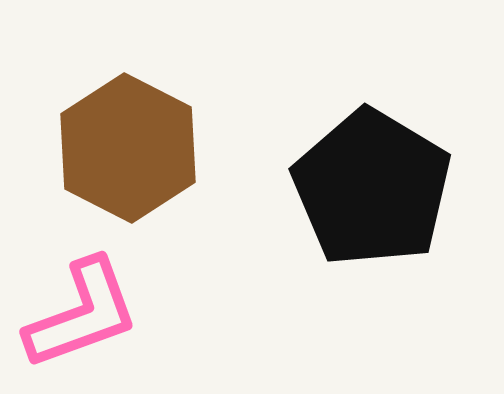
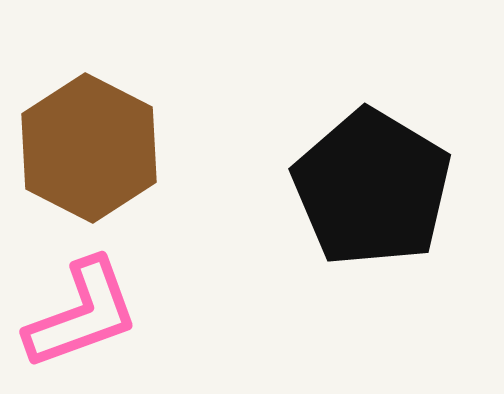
brown hexagon: moved 39 px left
